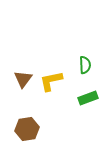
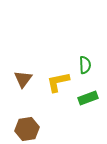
yellow L-shape: moved 7 px right, 1 px down
